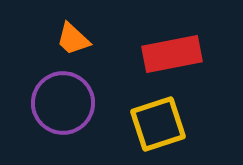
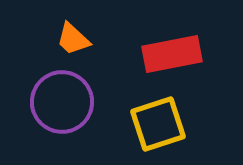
purple circle: moved 1 px left, 1 px up
